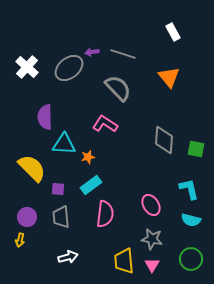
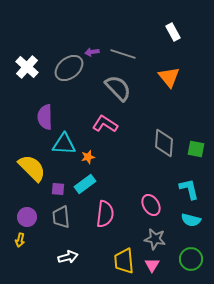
gray diamond: moved 3 px down
cyan rectangle: moved 6 px left, 1 px up
gray star: moved 3 px right
